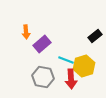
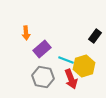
orange arrow: moved 1 px down
black rectangle: rotated 16 degrees counterclockwise
purple rectangle: moved 5 px down
red arrow: rotated 18 degrees counterclockwise
